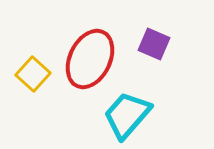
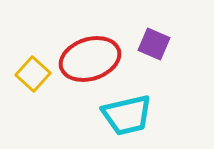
red ellipse: rotated 46 degrees clockwise
cyan trapezoid: rotated 144 degrees counterclockwise
